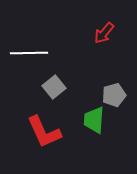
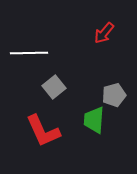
red L-shape: moved 1 px left, 1 px up
